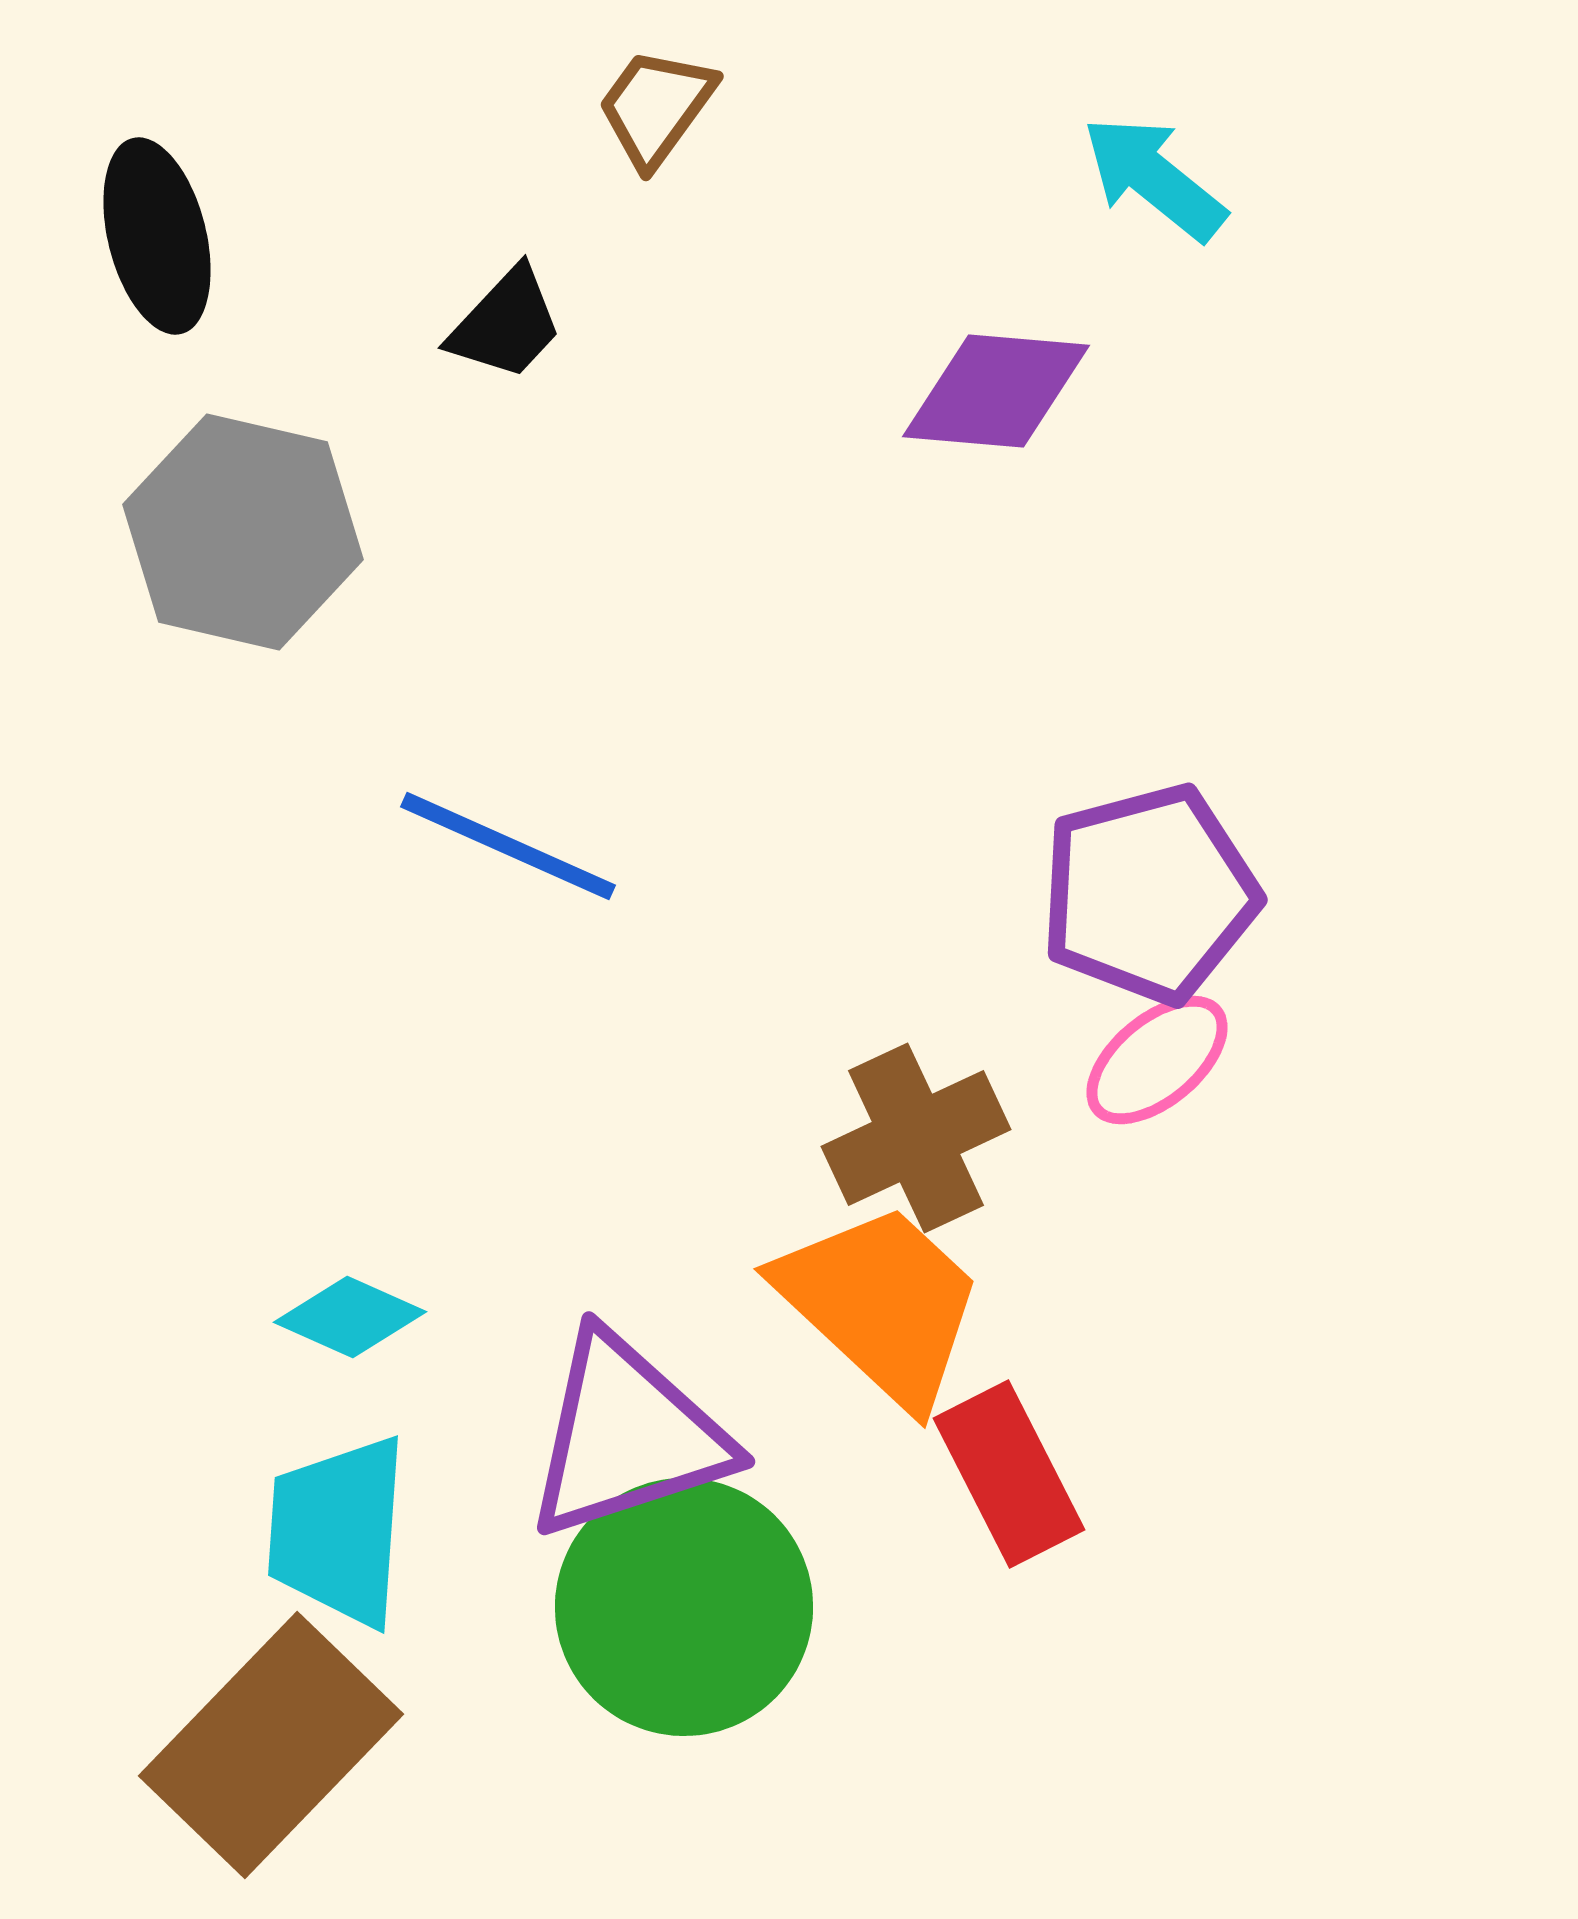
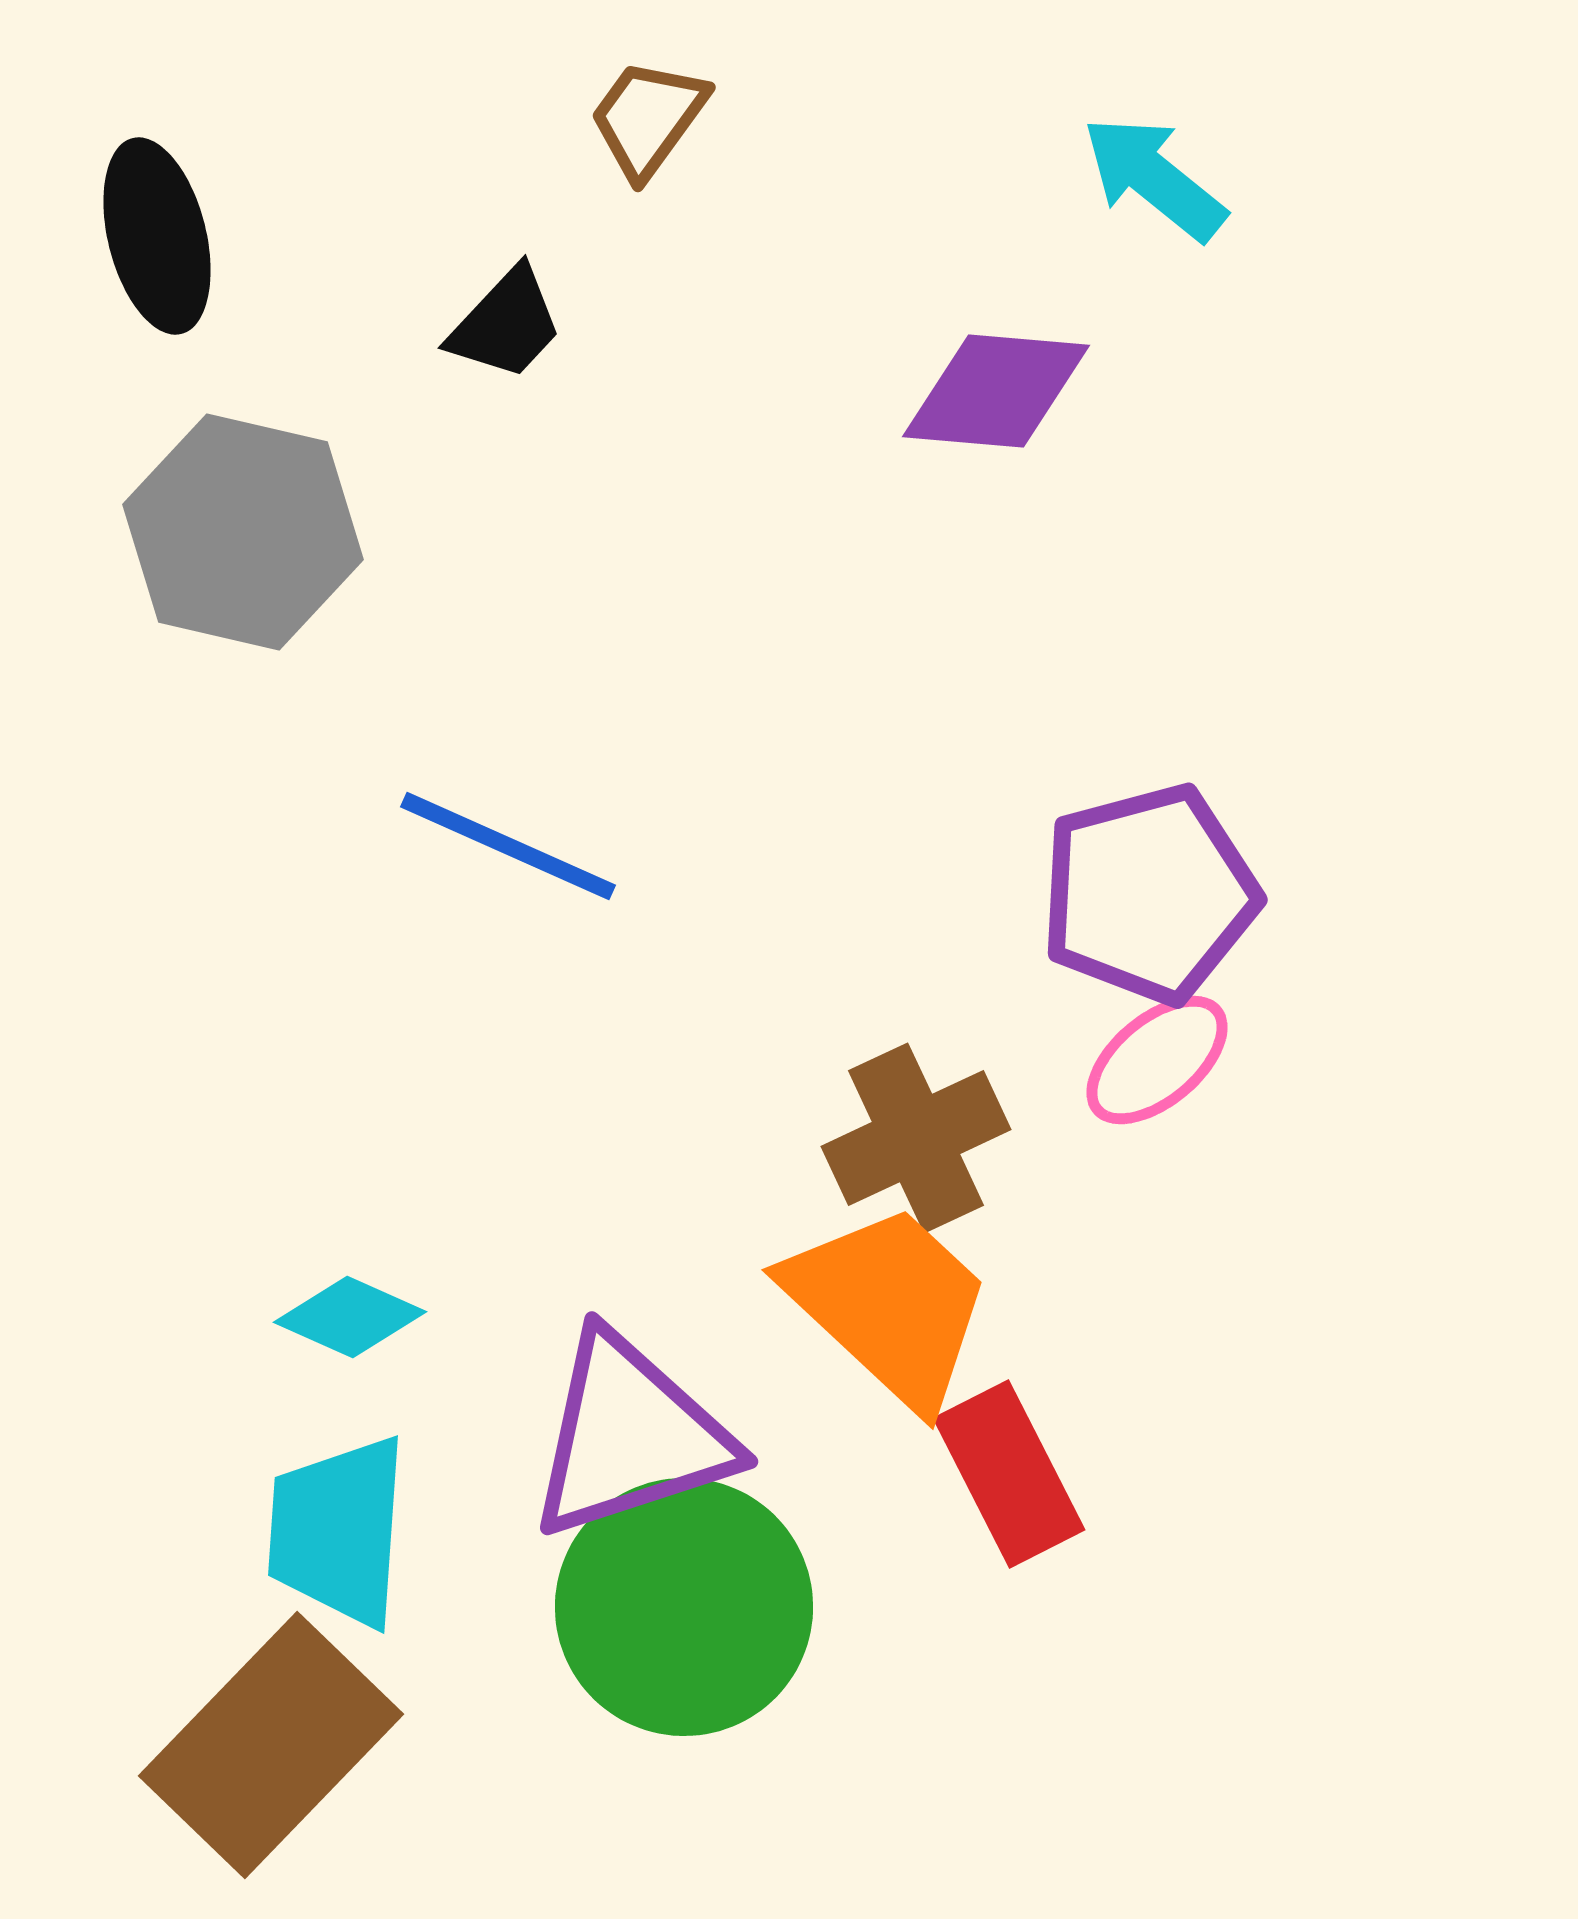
brown trapezoid: moved 8 px left, 11 px down
orange trapezoid: moved 8 px right, 1 px down
purple triangle: moved 3 px right
